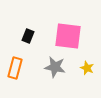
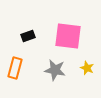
black rectangle: rotated 48 degrees clockwise
gray star: moved 3 px down
